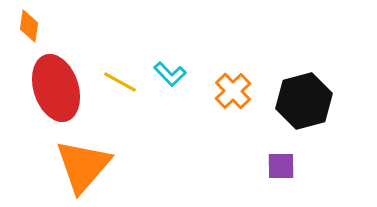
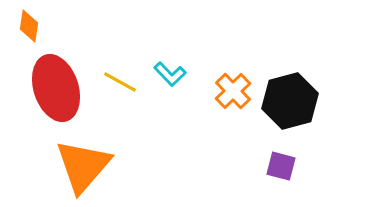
black hexagon: moved 14 px left
purple square: rotated 16 degrees clockwise
